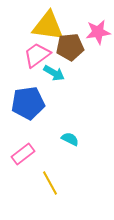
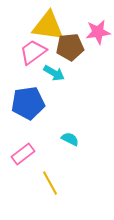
pink trapezoid: moved 4 px left, 3 px up
